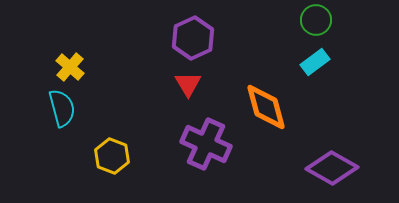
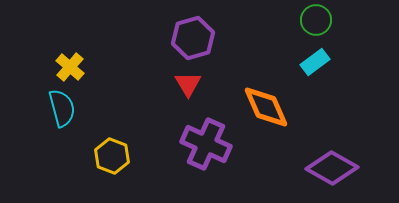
purple hexagon: rotated 9 degrees clockwise
orange diamond: rotated 9 degrees counterclockwise
